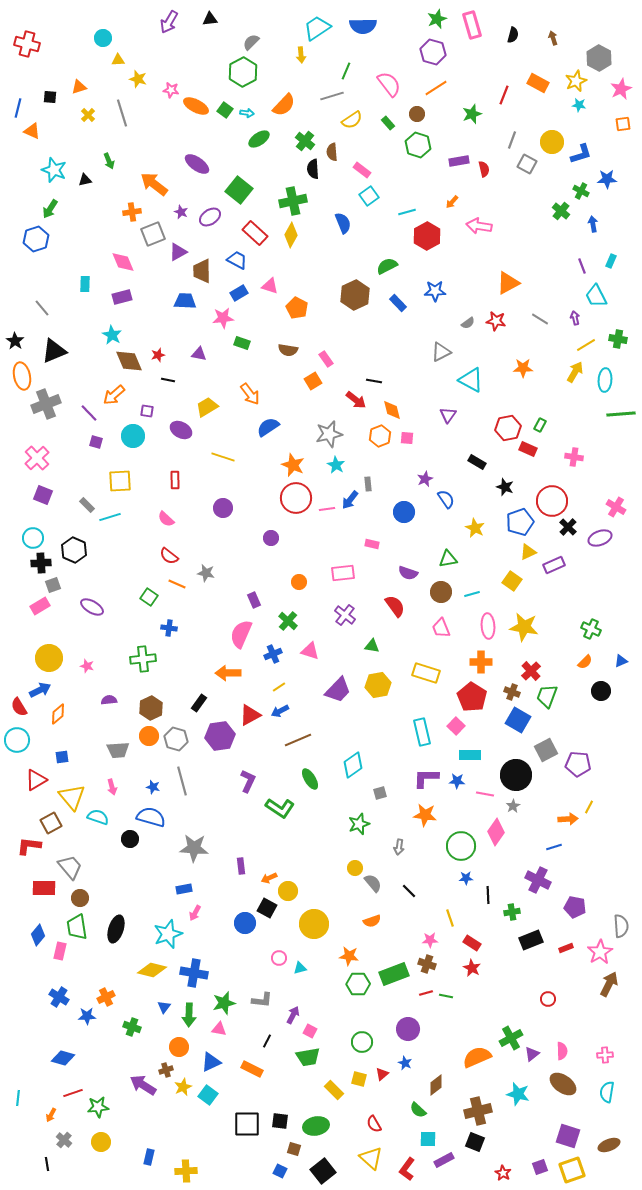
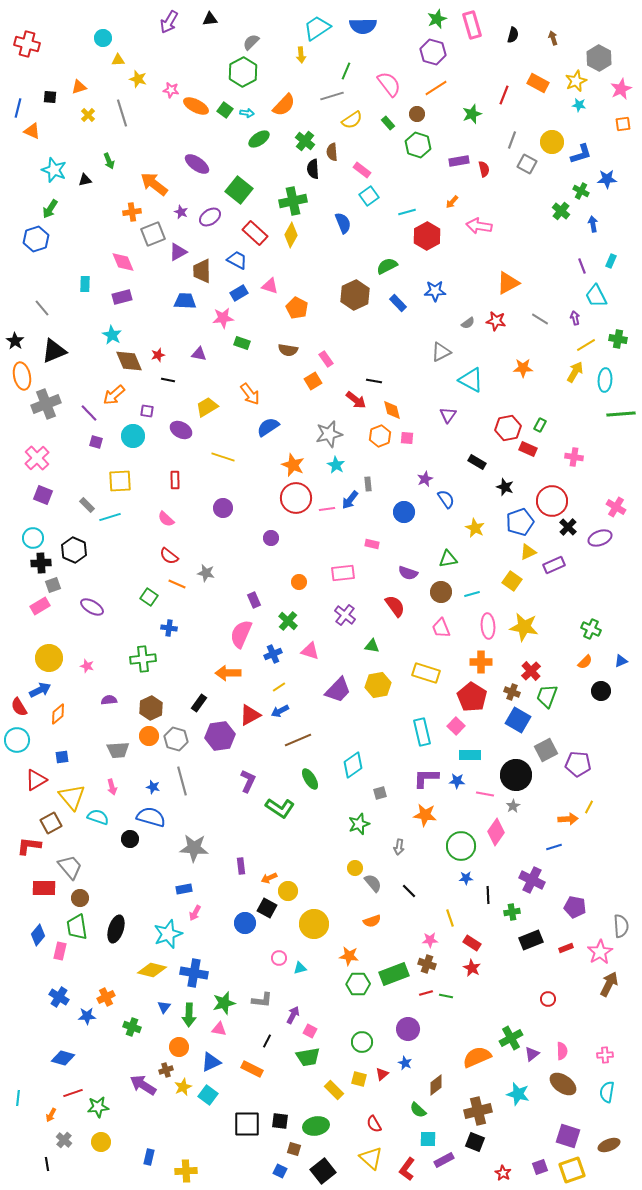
purple cross at (538, 880): moved 6 px left
